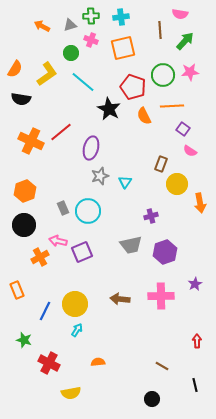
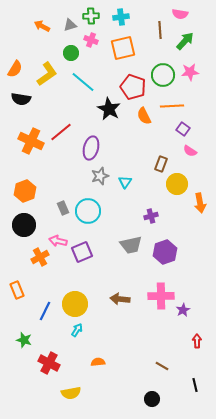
purple star at (195, 284): moved 12 px left, 26 px down
